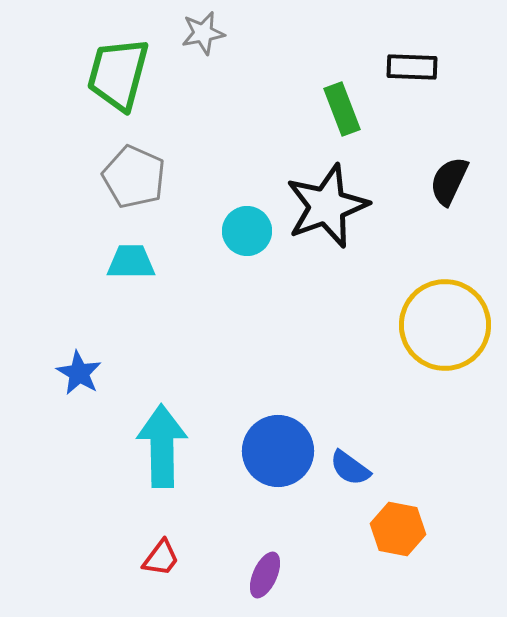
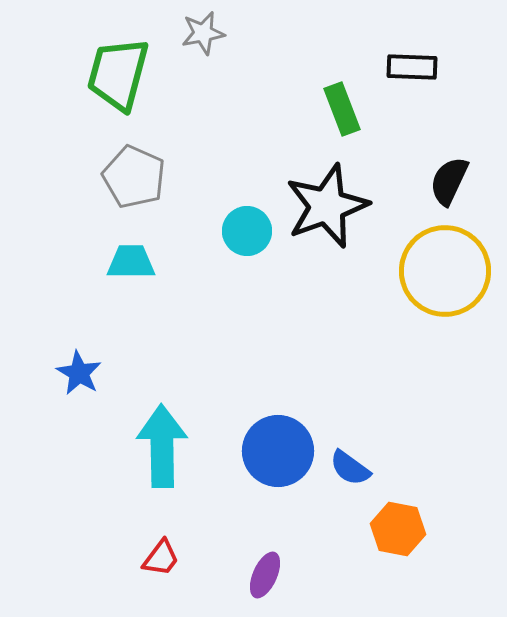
yellow circle: moved 54 px up
